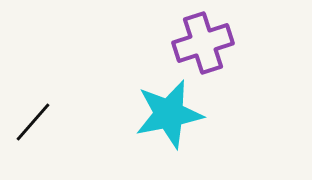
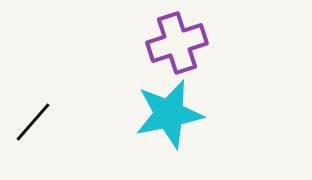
purple cross: moved 26 px left
